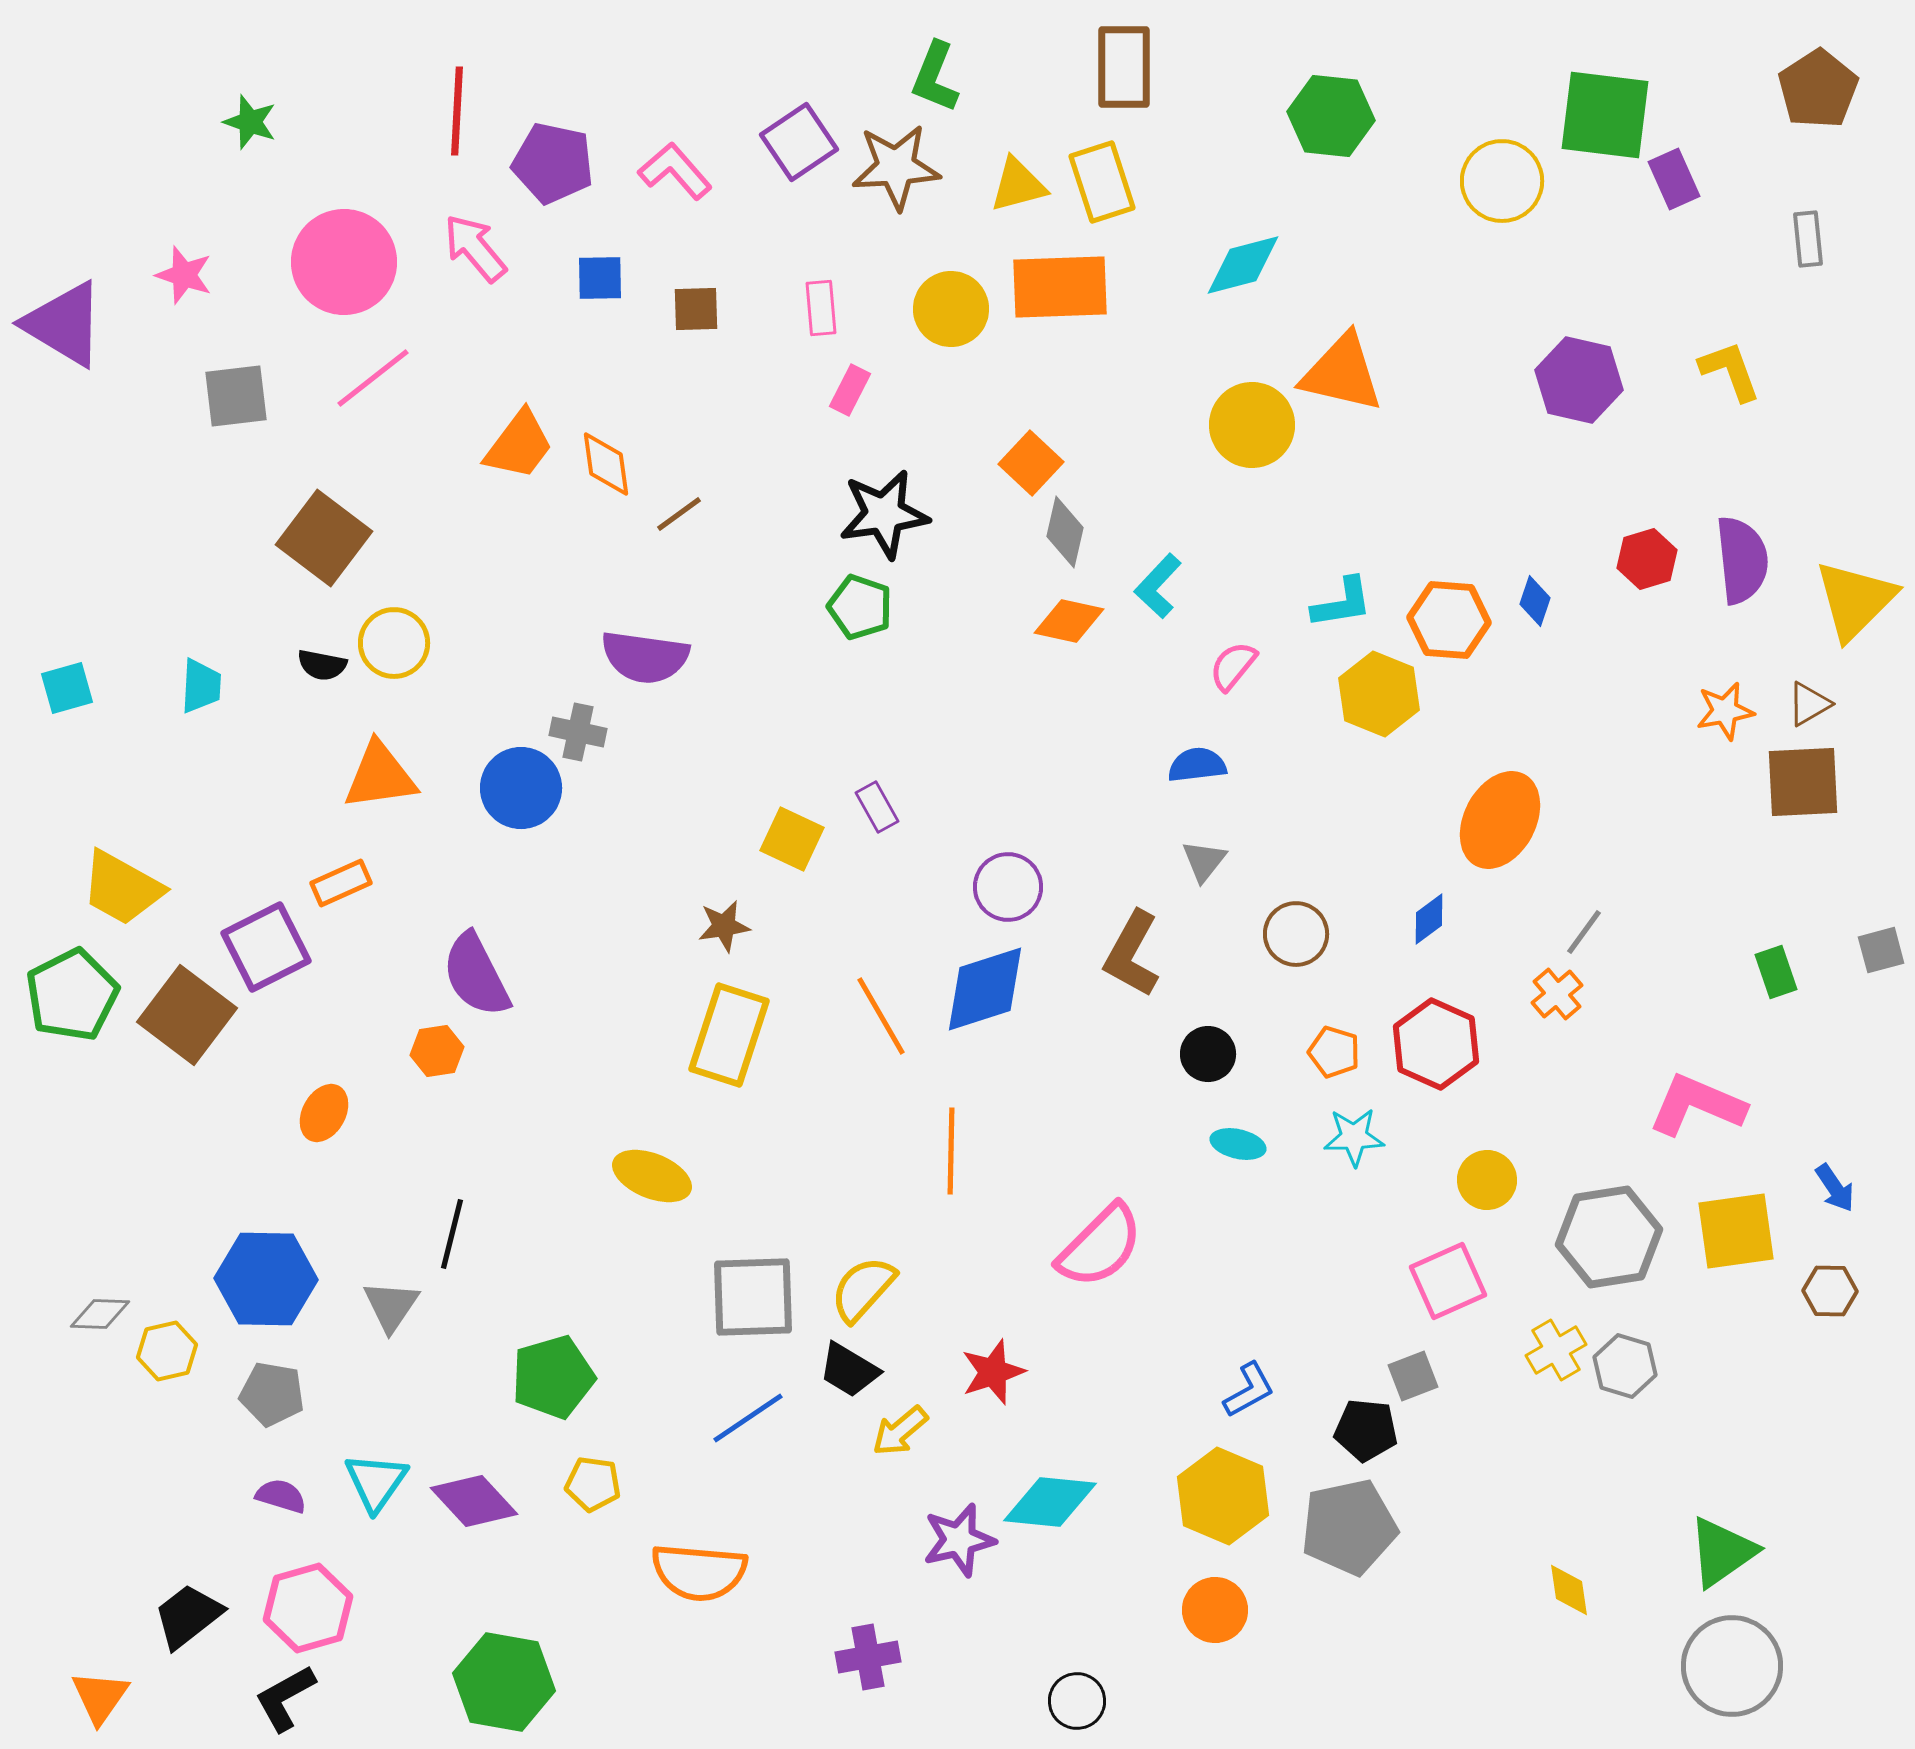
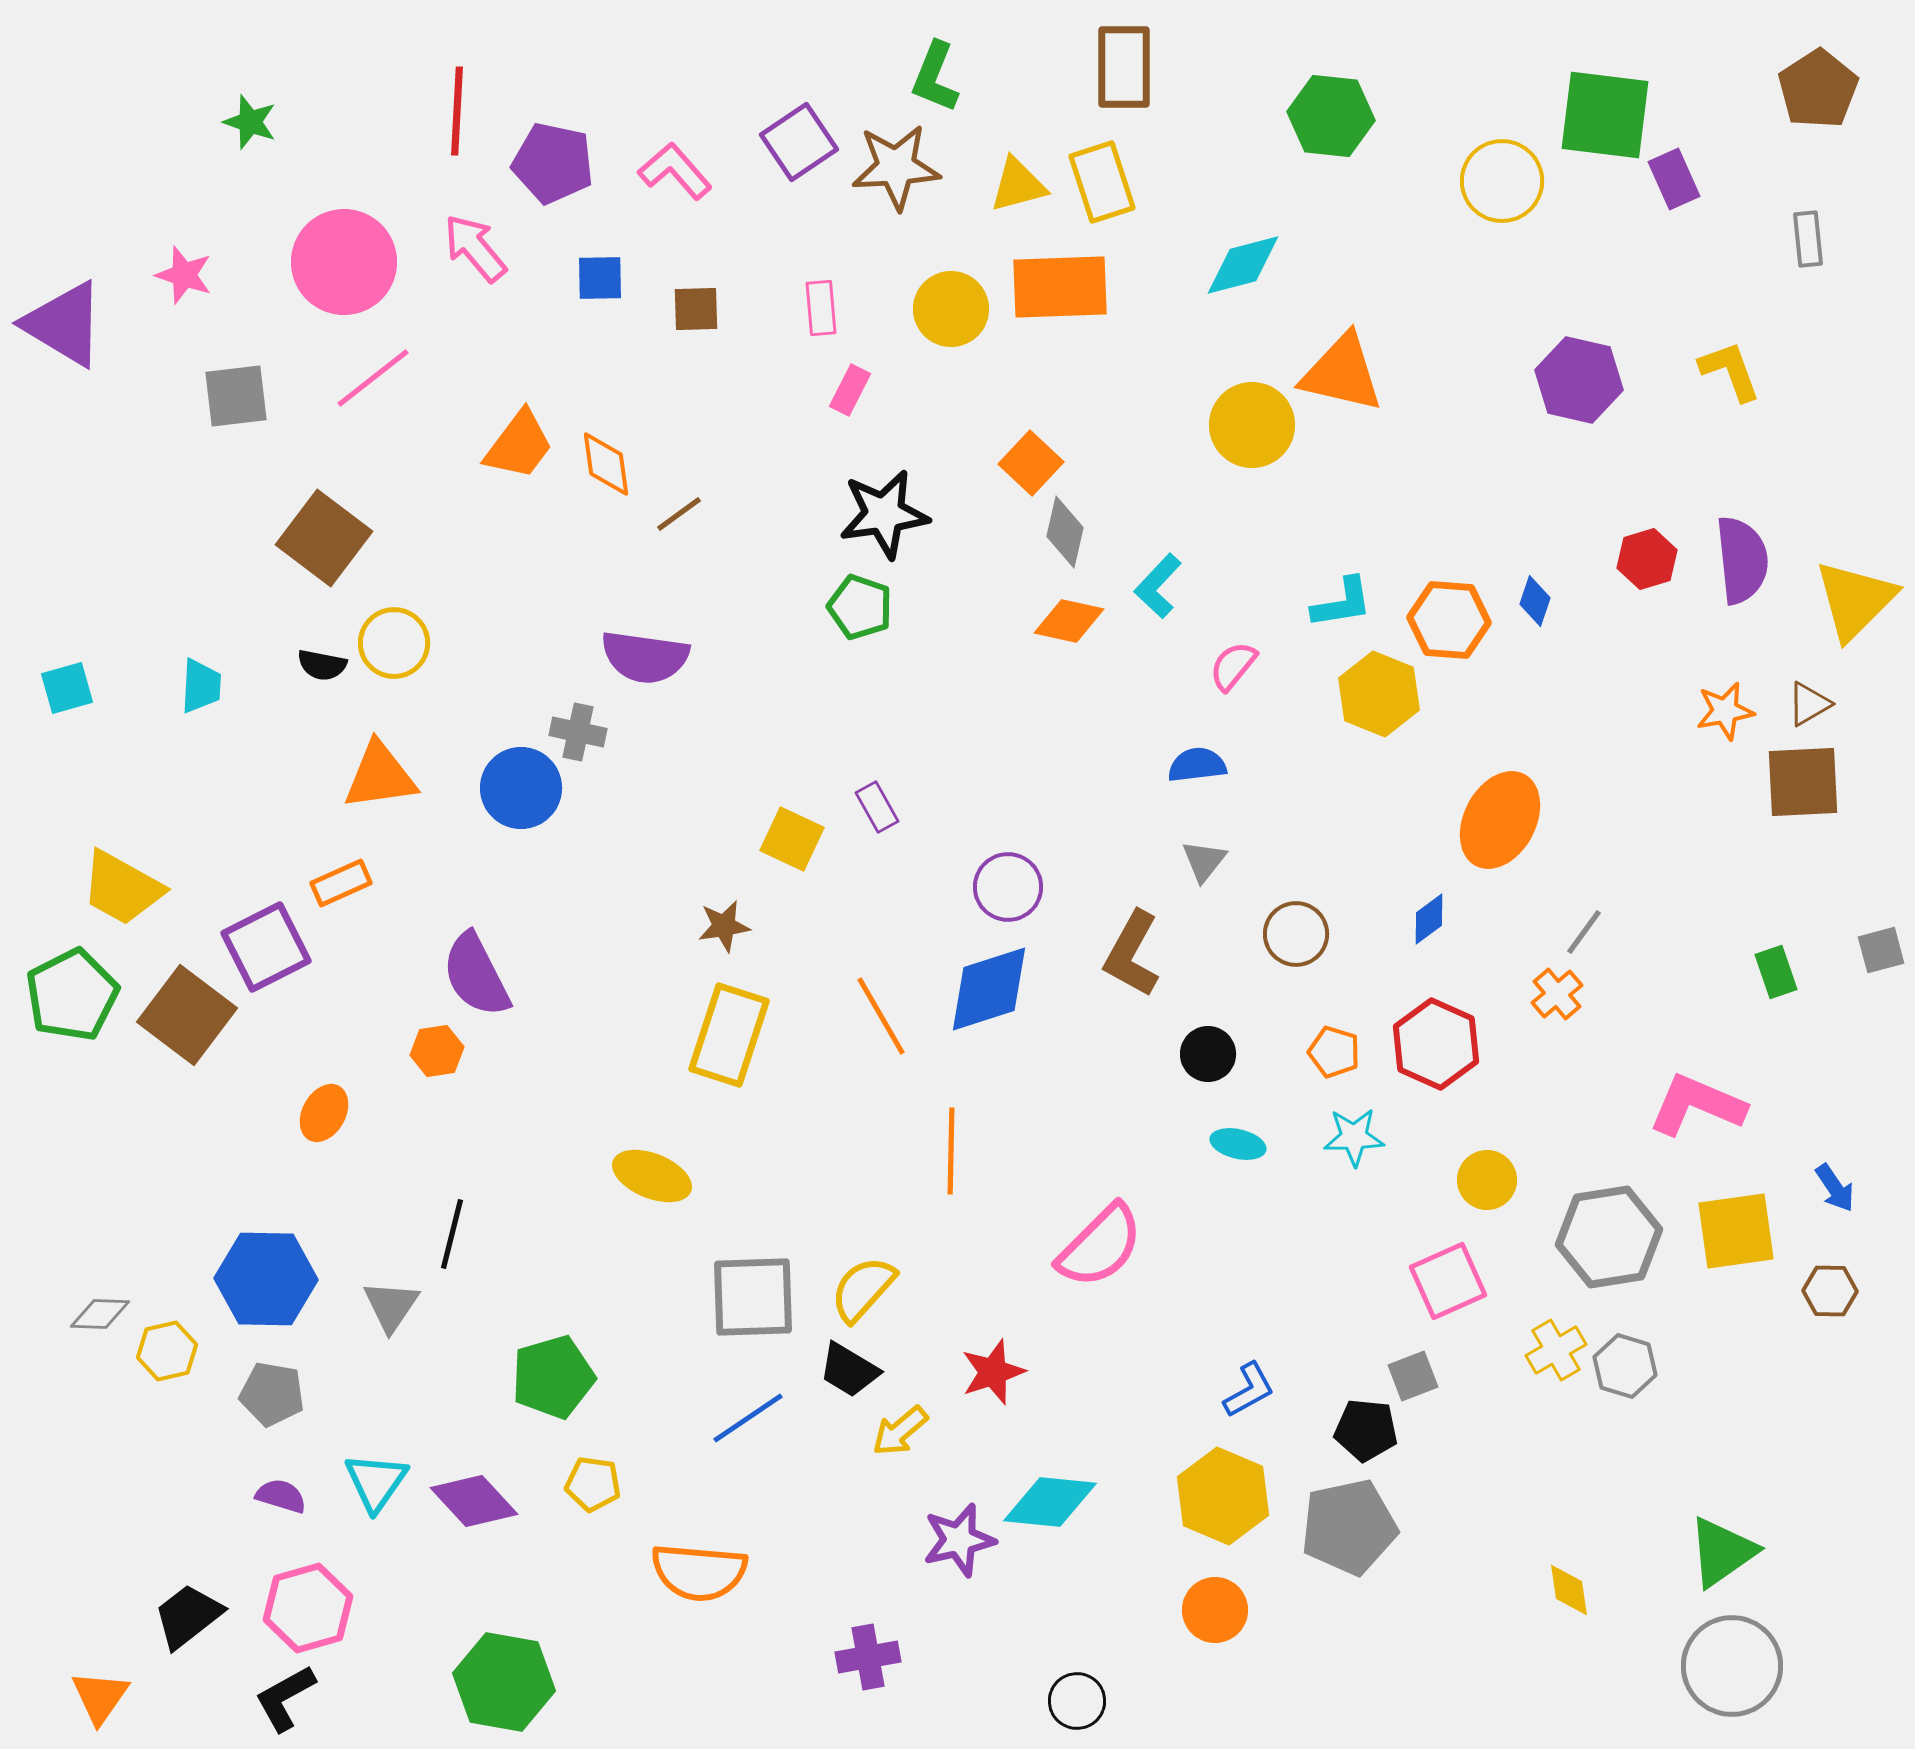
blue diamond at (985, 989): moved 4 px right
